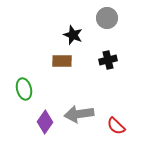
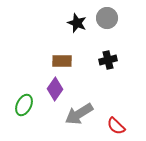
black star: moved 4 px right, 12 px up
green ellipse: moved 16 px down; rotated 40 degrees clockwise
gray arrow: rotated 24 degrees counterclockwise
purple diamond: moved 10 px right, 33 px up
